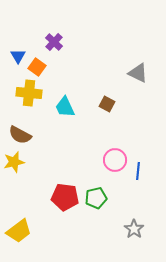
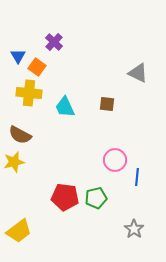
brown square: rotated 21 degrees counterclockwise
blue line: moved 1 px left, 6 px down
